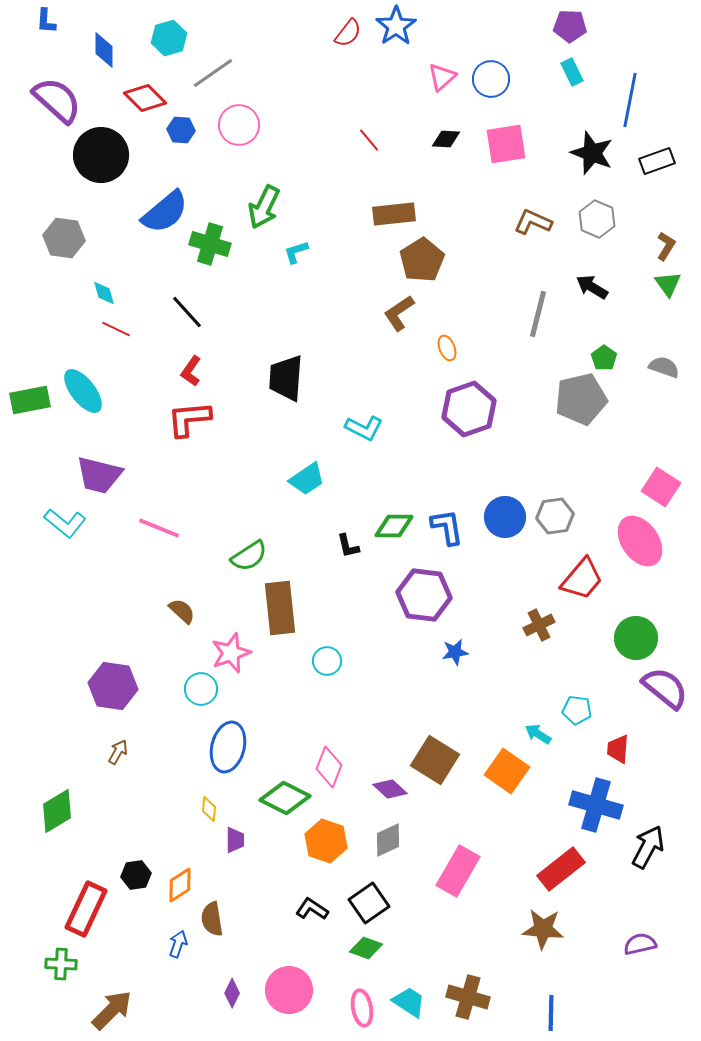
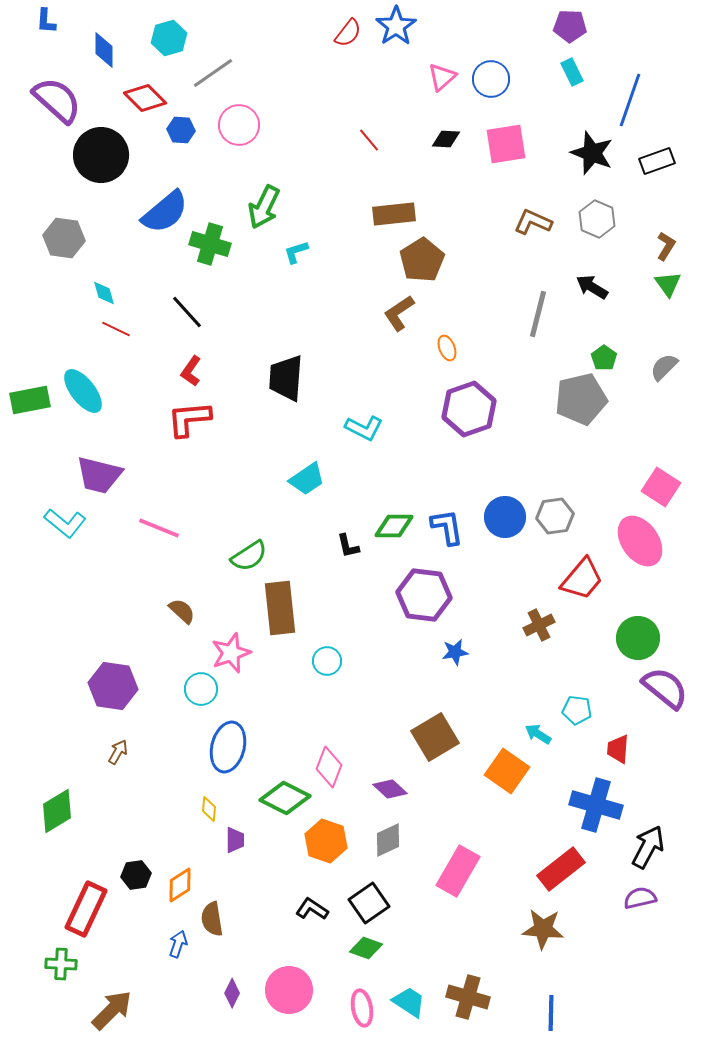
blue line at (630, 100): rotated 8 degrees clockwise
gray semicircle at (664, 367): rotated 64 degrees counterclockwise
green circle at (636, 638): moved 2 px right
brown square at (435, 760): moved 23 px up; rotated 27 degrees clockwise
purple semicircle at (640, 944): moved 46 px up
